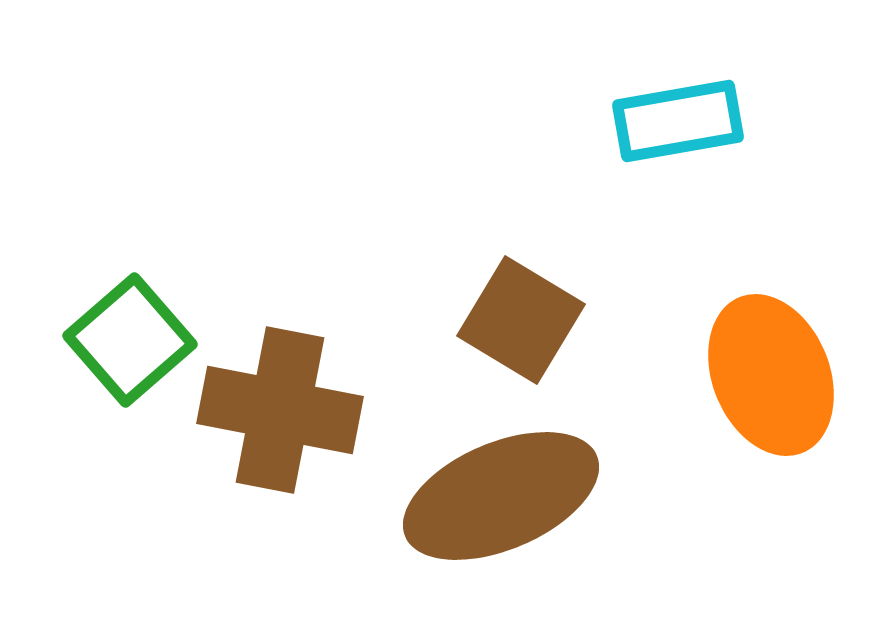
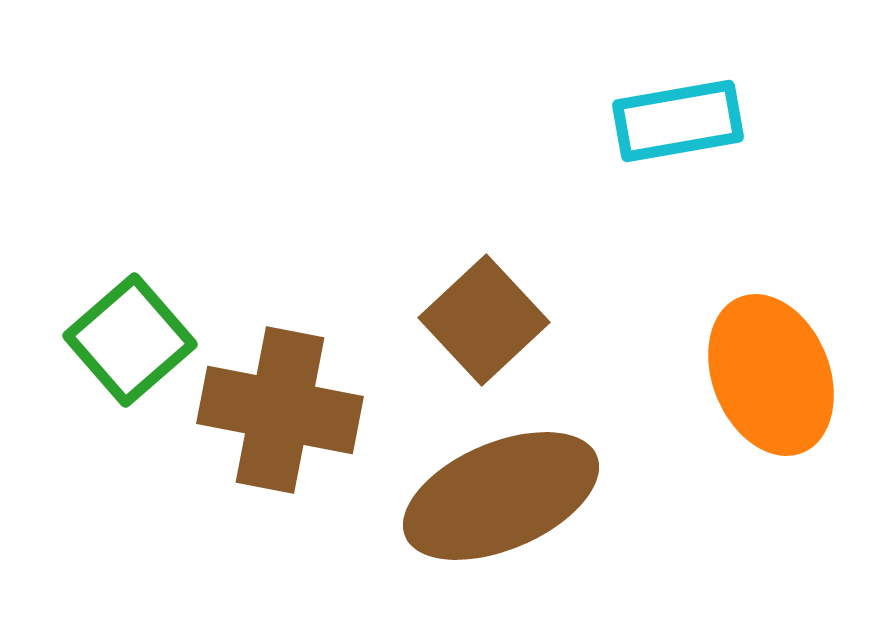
brown square: moved 37 px left; rotated 16 degrees clockwise
